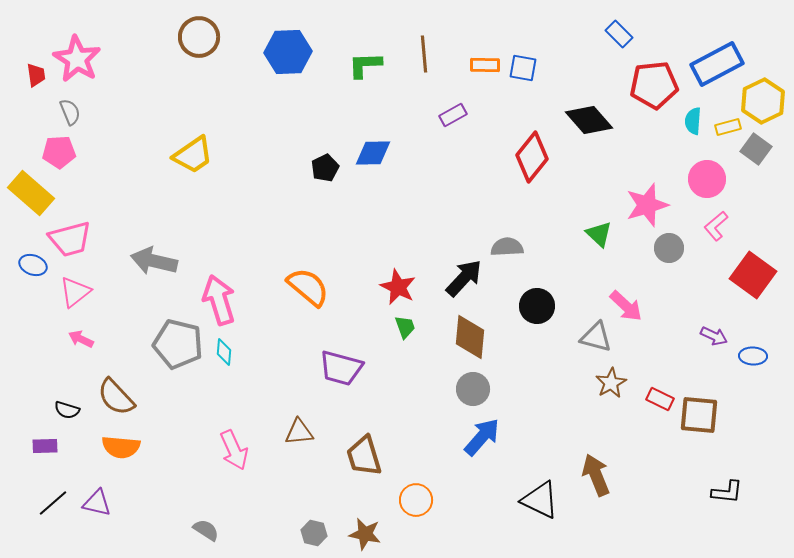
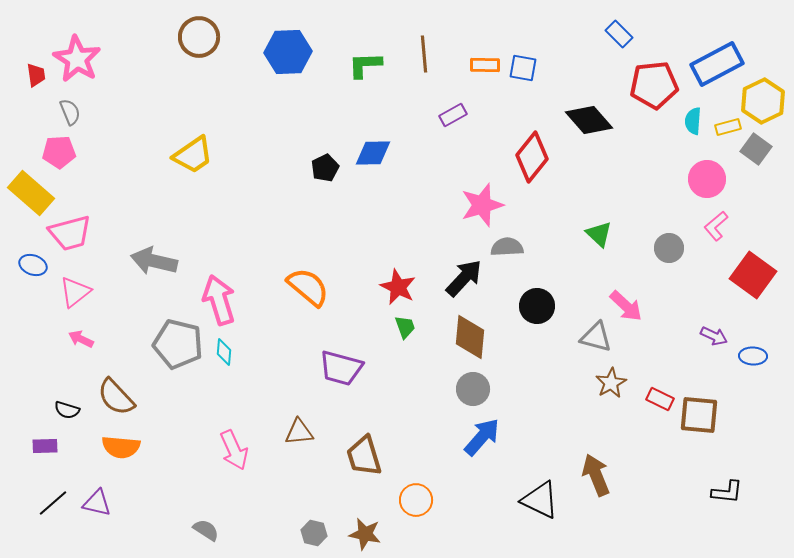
pink star at (647, 205): moved 165 px left
pink trapezoid at (70, 239): moved 6 px up
